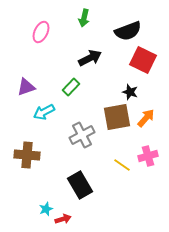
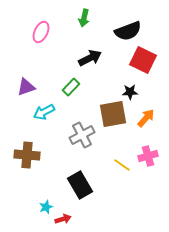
black star: rotated 21 degrees counterclockwise
brown square: moved 4 px left, 3 px up
cyan star: moved 2 px up
